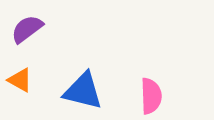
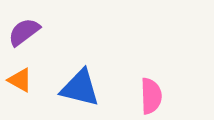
purple semicircle: moved 3 px left, 3 px down
blue triangle: moved 3 px left, 3 px up
